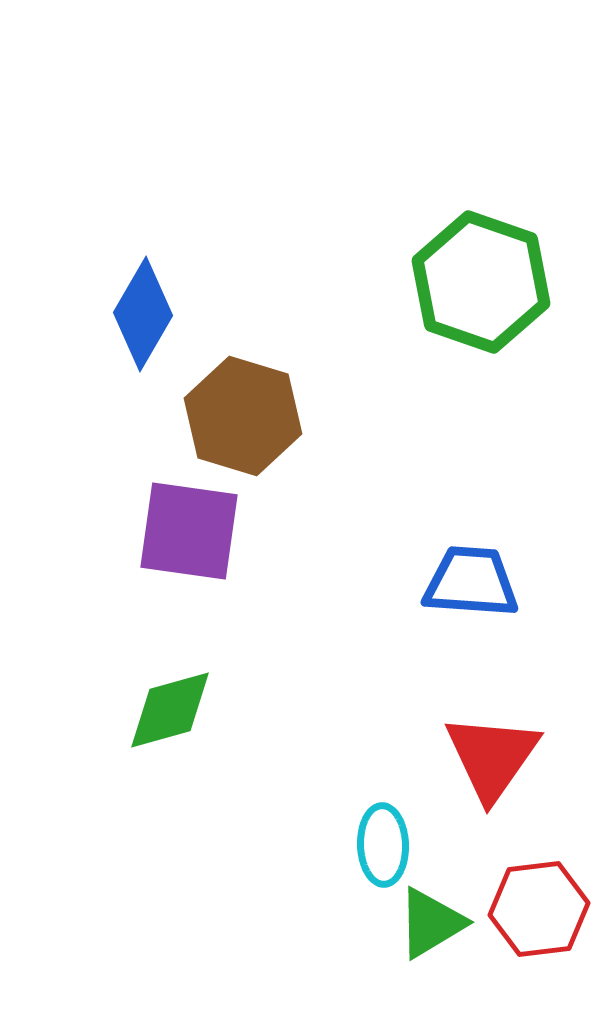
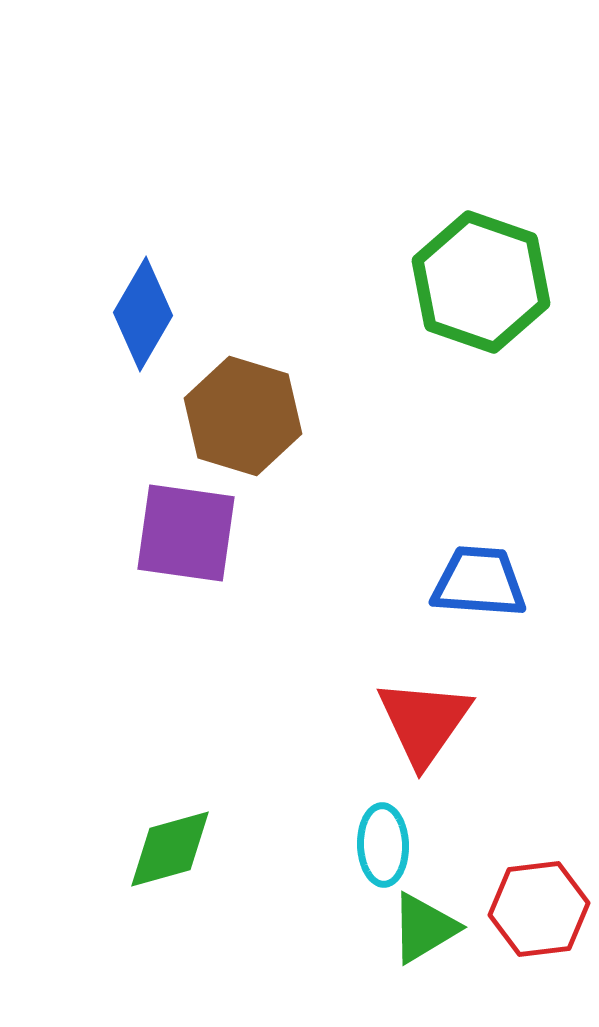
purple square: moved 3 px left, 2 px down
blue trapezoid: moved 8 px right
green diamond: moved 139 px down
red triangle: moved 68 px left, 35 px up
green triangle: moved 7 px left, 5 px down
